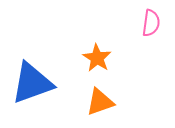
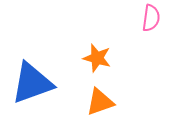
pink semicircle: moved 5 px up
orange star: rotated 16 degrees counterclockwise
